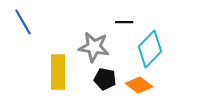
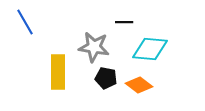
blue line: moved 2 px right
cyan diamond: rotated 51 degrees clockwise
black pentagon: moved 1 px right, 1 px up
